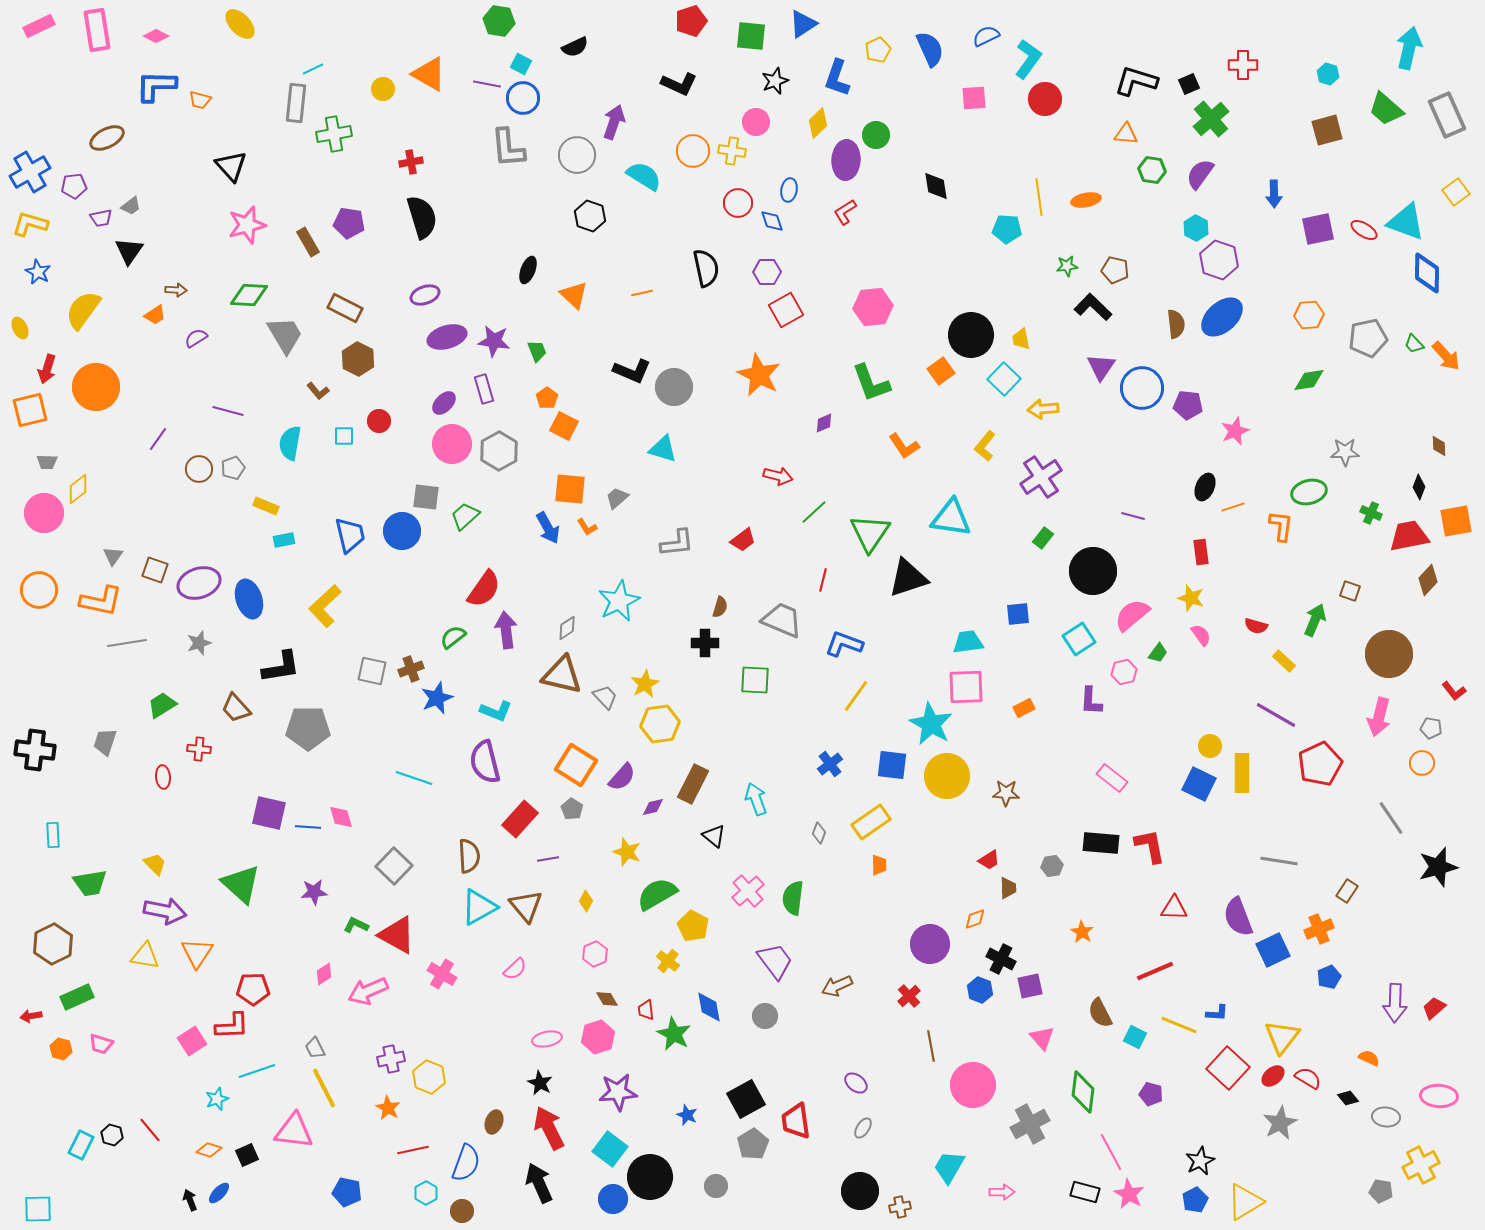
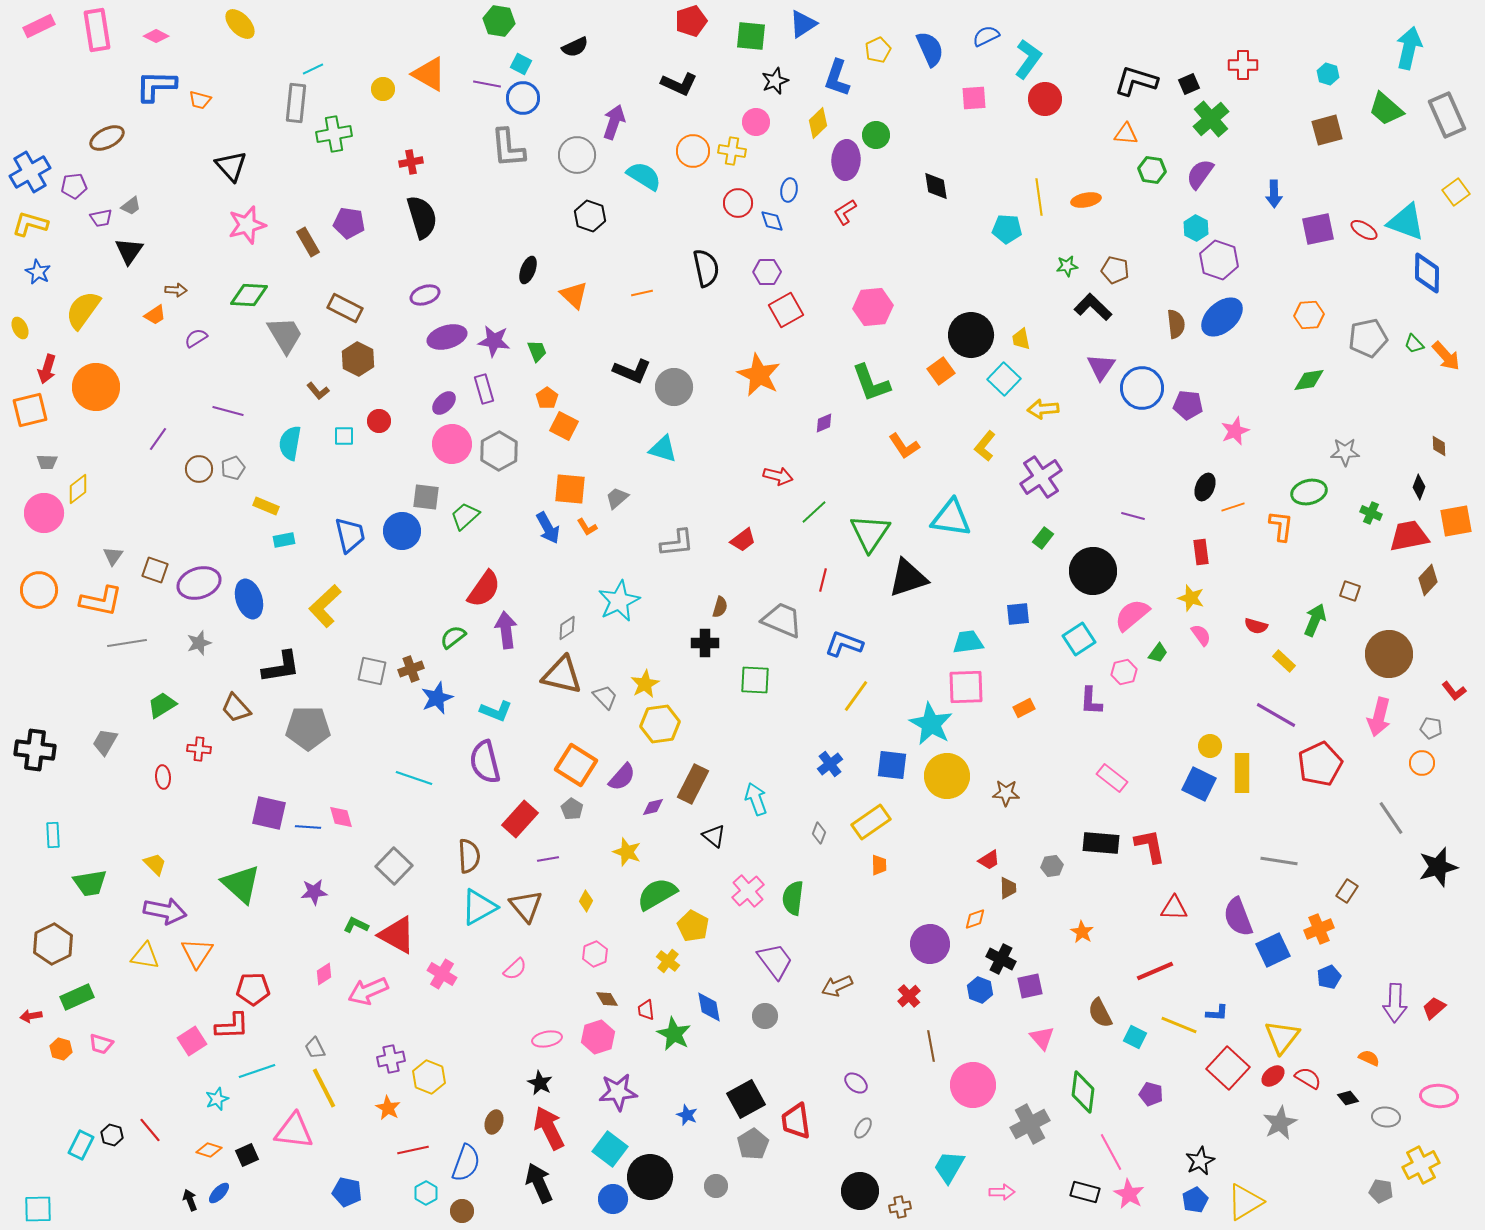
gray trapezoid at (105, 742): rotated 12 degrees clockwise
